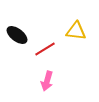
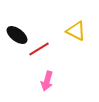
yellow triangle: rotated 20 degrees clockwise
red line: moved 6 px left
